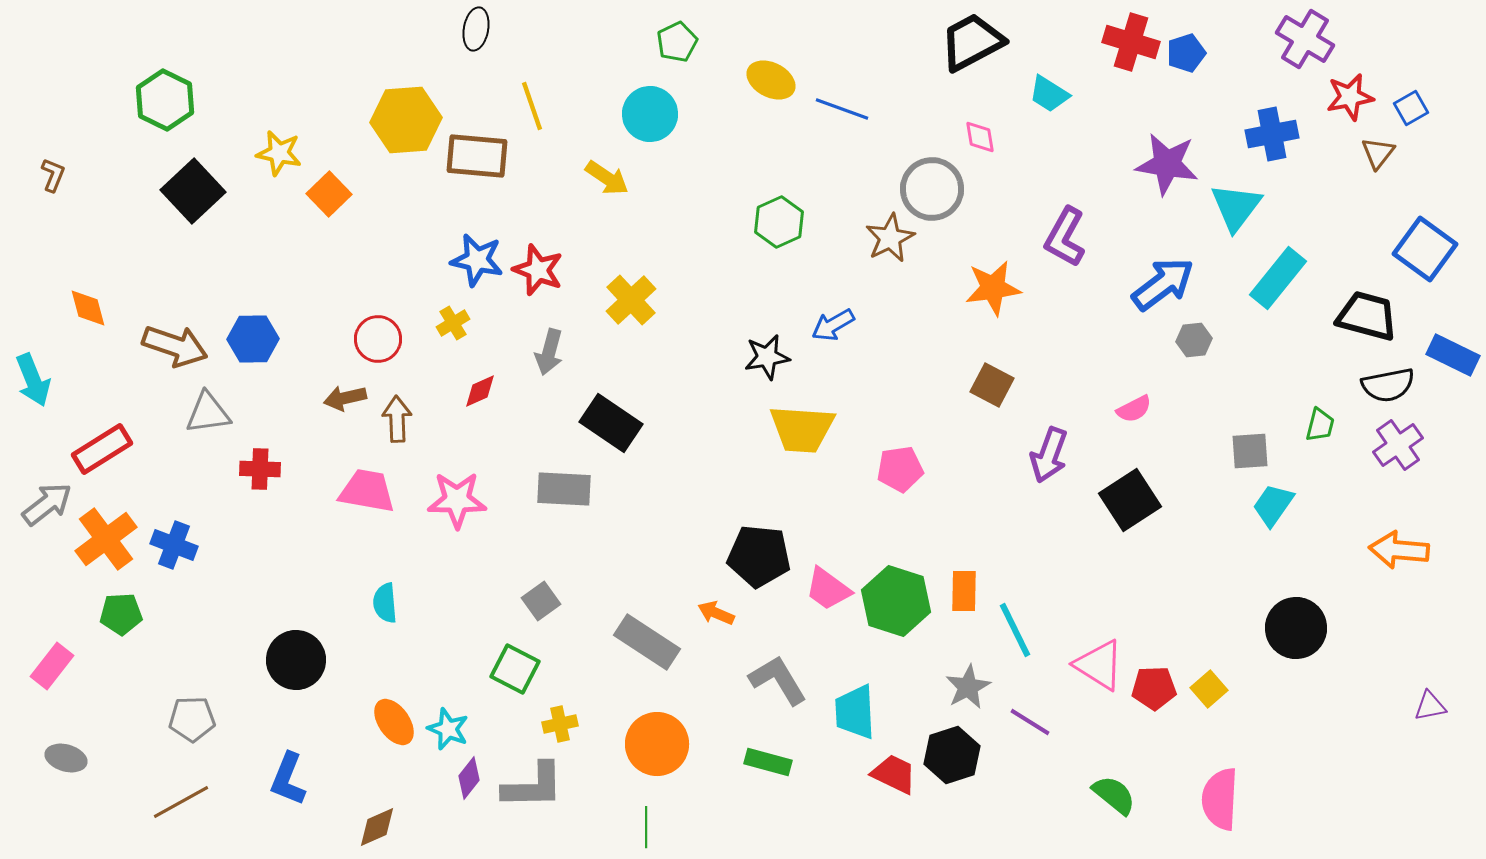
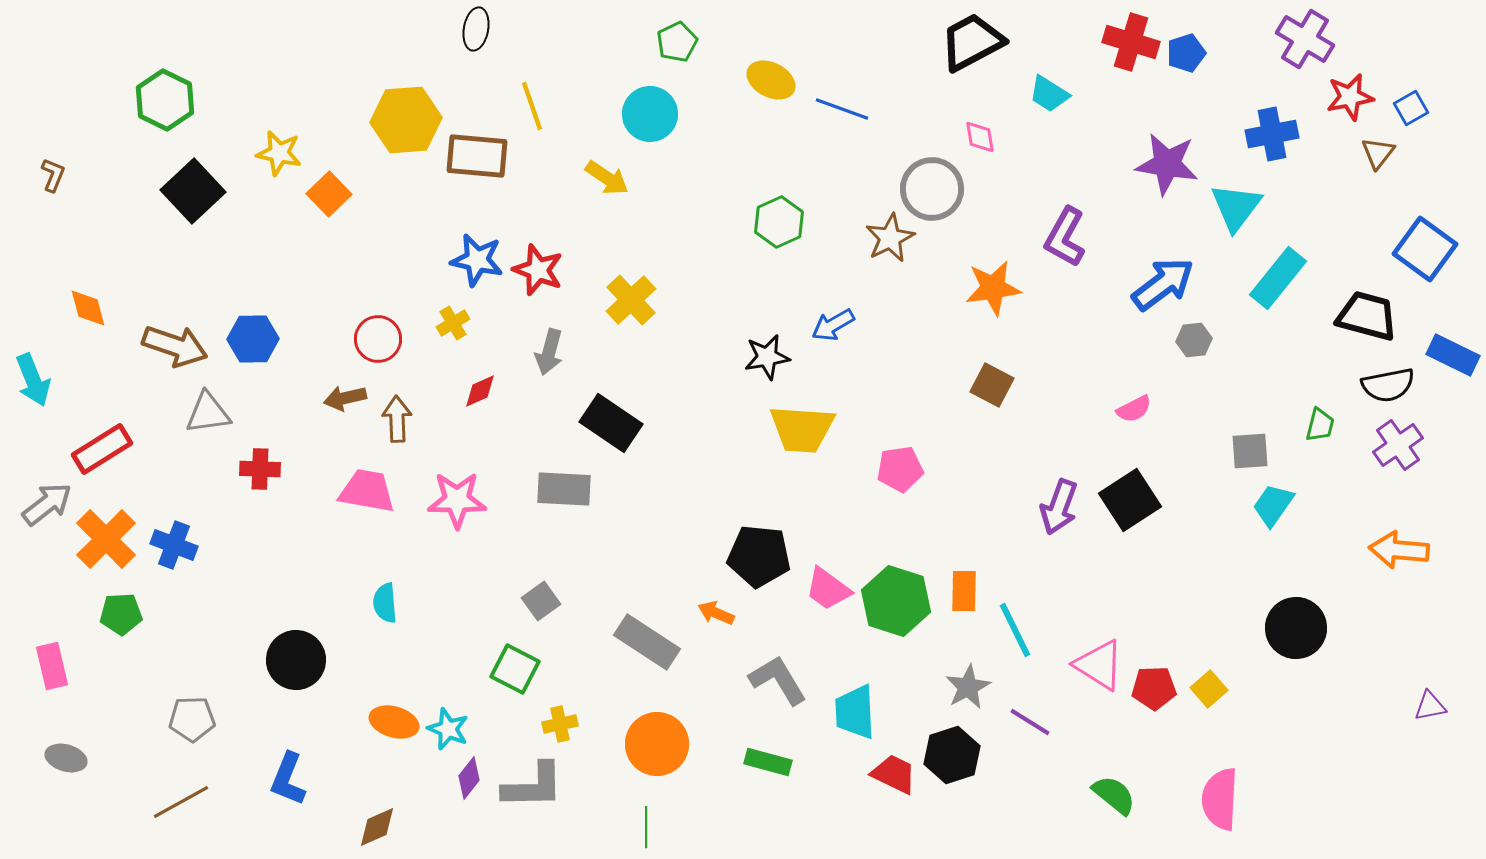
purple arrow at (1049, 455): moved 10 px right, 52 px down
orange cross at (106, 539): rotated 8 degrees counterclockwise
pink rectangle at (52, 666): rotated 51 degrees counterclockwise
orange ellipse at (394, 722): rotated 39 degrees counterclockwise
